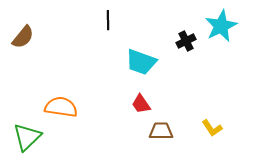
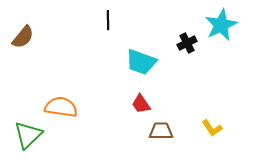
cyan star: moved 1 px up
black cross: moved 1 px right, 2 px down
green triangle: moved 1 px right, 2 px up
